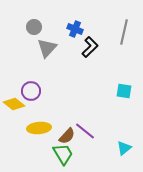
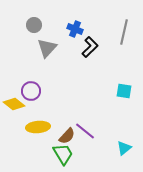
gray circle: moved 2 px up
yellow ellipse: moved 1 px left, 1 px up
